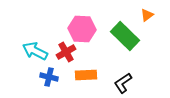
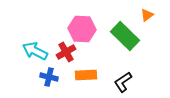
black L-shape: moved 1 px up
